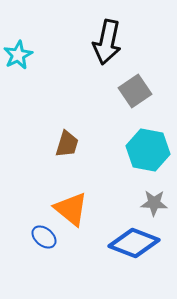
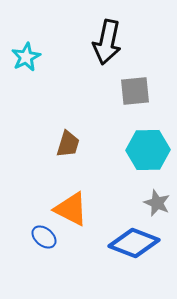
cyan star: moved 8 px right, 2 px down
gray square: rotated 28 degrees clockwise
brown trapezoid: moved 1 px right
cyan hexagon: rotated 12 degrees counterclockwise
gray star: moved 3 px right; rotated 20 degrees clockwise
orange triangle: rotated 12 degrees counterclockwise
